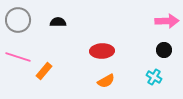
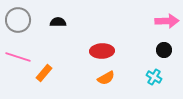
orange rectangle: moved 2 px down
orange semicircle: moved 3 px up
